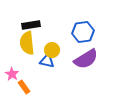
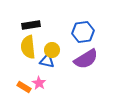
yellow semicircle: moved 1 px right, 4 px down
pink star: moved 27 px right, 9 px down
orange rectangle: rotated 24 degrees counterclockwise
